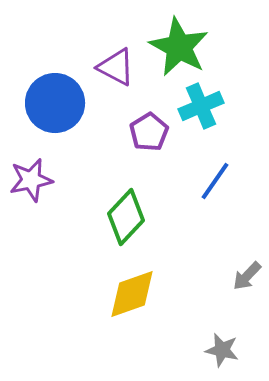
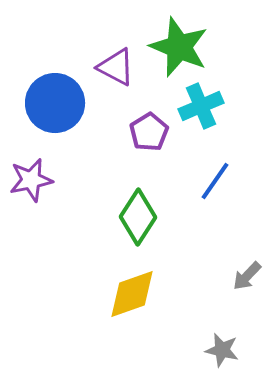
green star: rotated 6 degrees counterclockwise
green diamond: moved 12 px right; rotated 10 degrees counterclockwise
